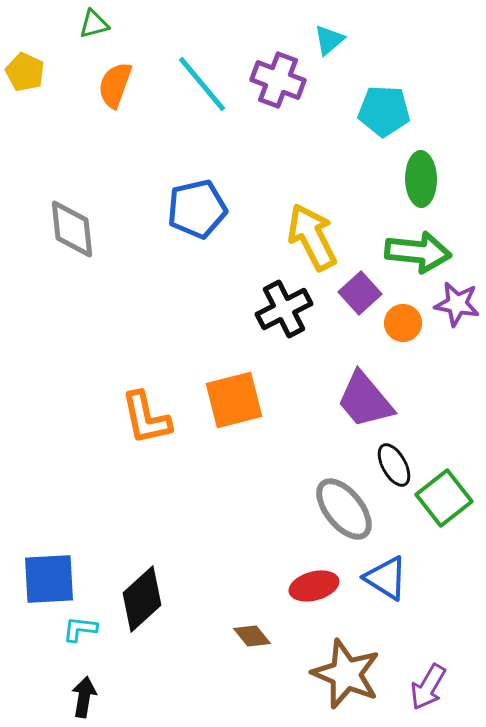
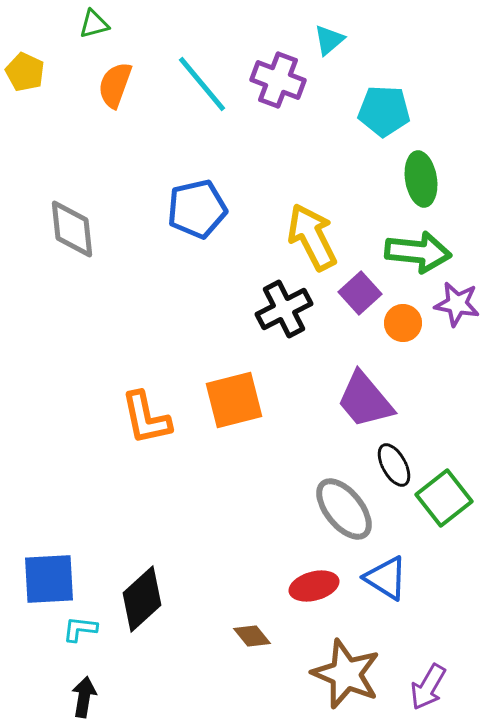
green ellipse: rotated 8 degrees counterclockwise
